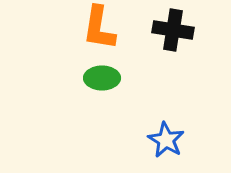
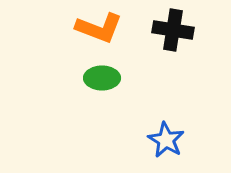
orange L-shape: rotated 78 degrees counterclockwise
